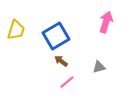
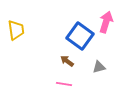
yellow trapezoid: rotated 25 degrees counterclockwise
blue square: moved 24 px right; rotated 24 degrees counterclockwise
brown arrow: moved 6 px right
pink line: moved 3 px left, 2 px down; rotated 49 degrees clockwise
